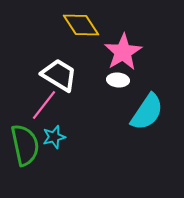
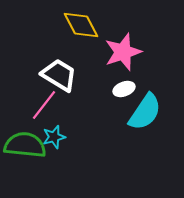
yellow diamond: rotated 6 degrees clockwise
pink star: rotated 12 degrees clockwise
white ellipse: moved 6 px right, 9 px down; rotated 25 degrees counterclockwise
cyan semicircle: moved 2 px left
green semicircle: rotated 72 degrees counterclockwise
